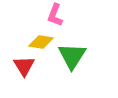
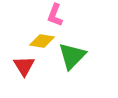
yellow diamond: moved 1 px right, 1 px up
green triangle: rotated 12 degrees clockwise
